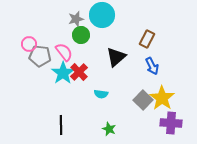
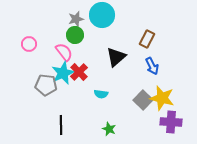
green circle: moved 6 px left
gray pentagon: moved 6 px right, 29 px down
cyan star: rotated 10 degrees clockwise
yellow star: rotated 20 degrees counterclockwise
purple cross: moved 1 px up
